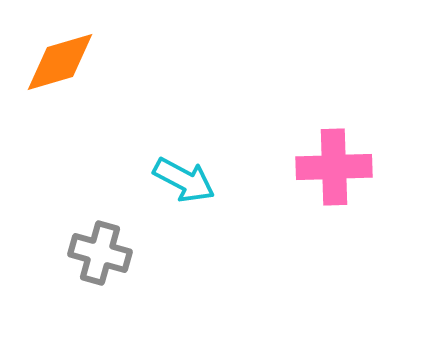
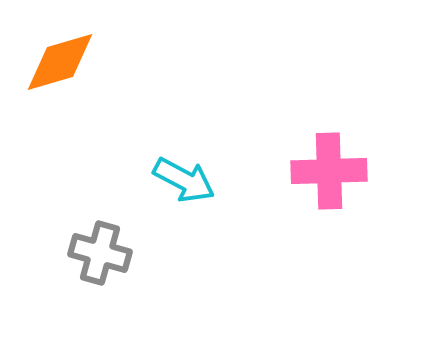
pink cross: moved 5 px left, 4 px down
